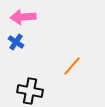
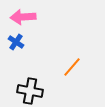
orange line: moved 1 px down
